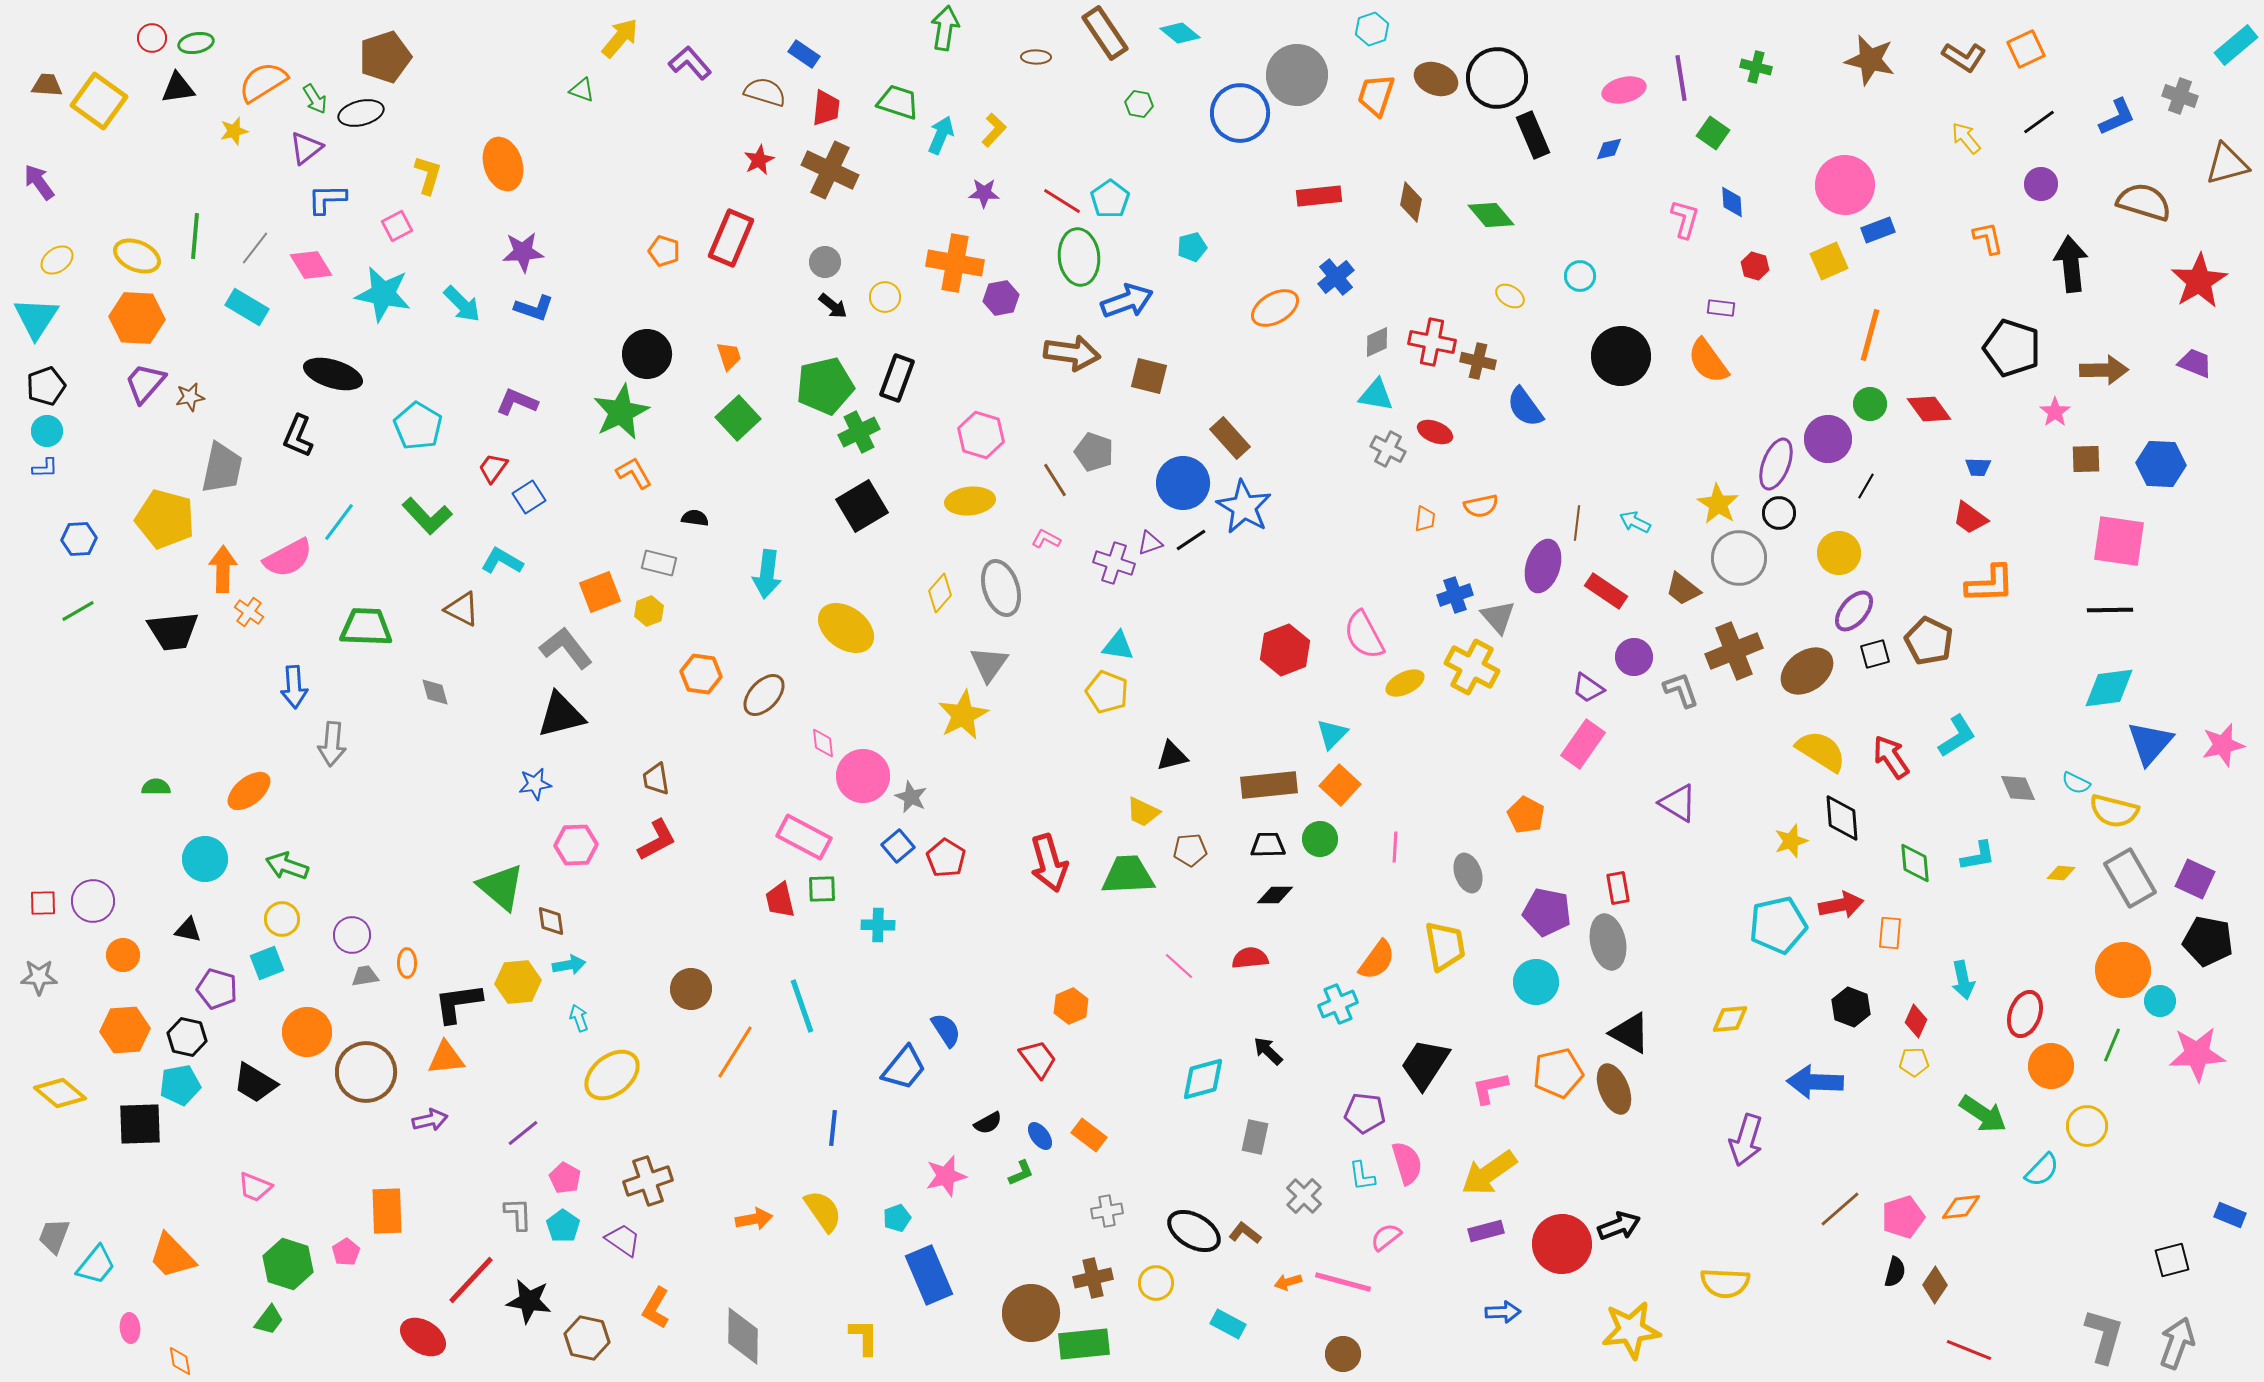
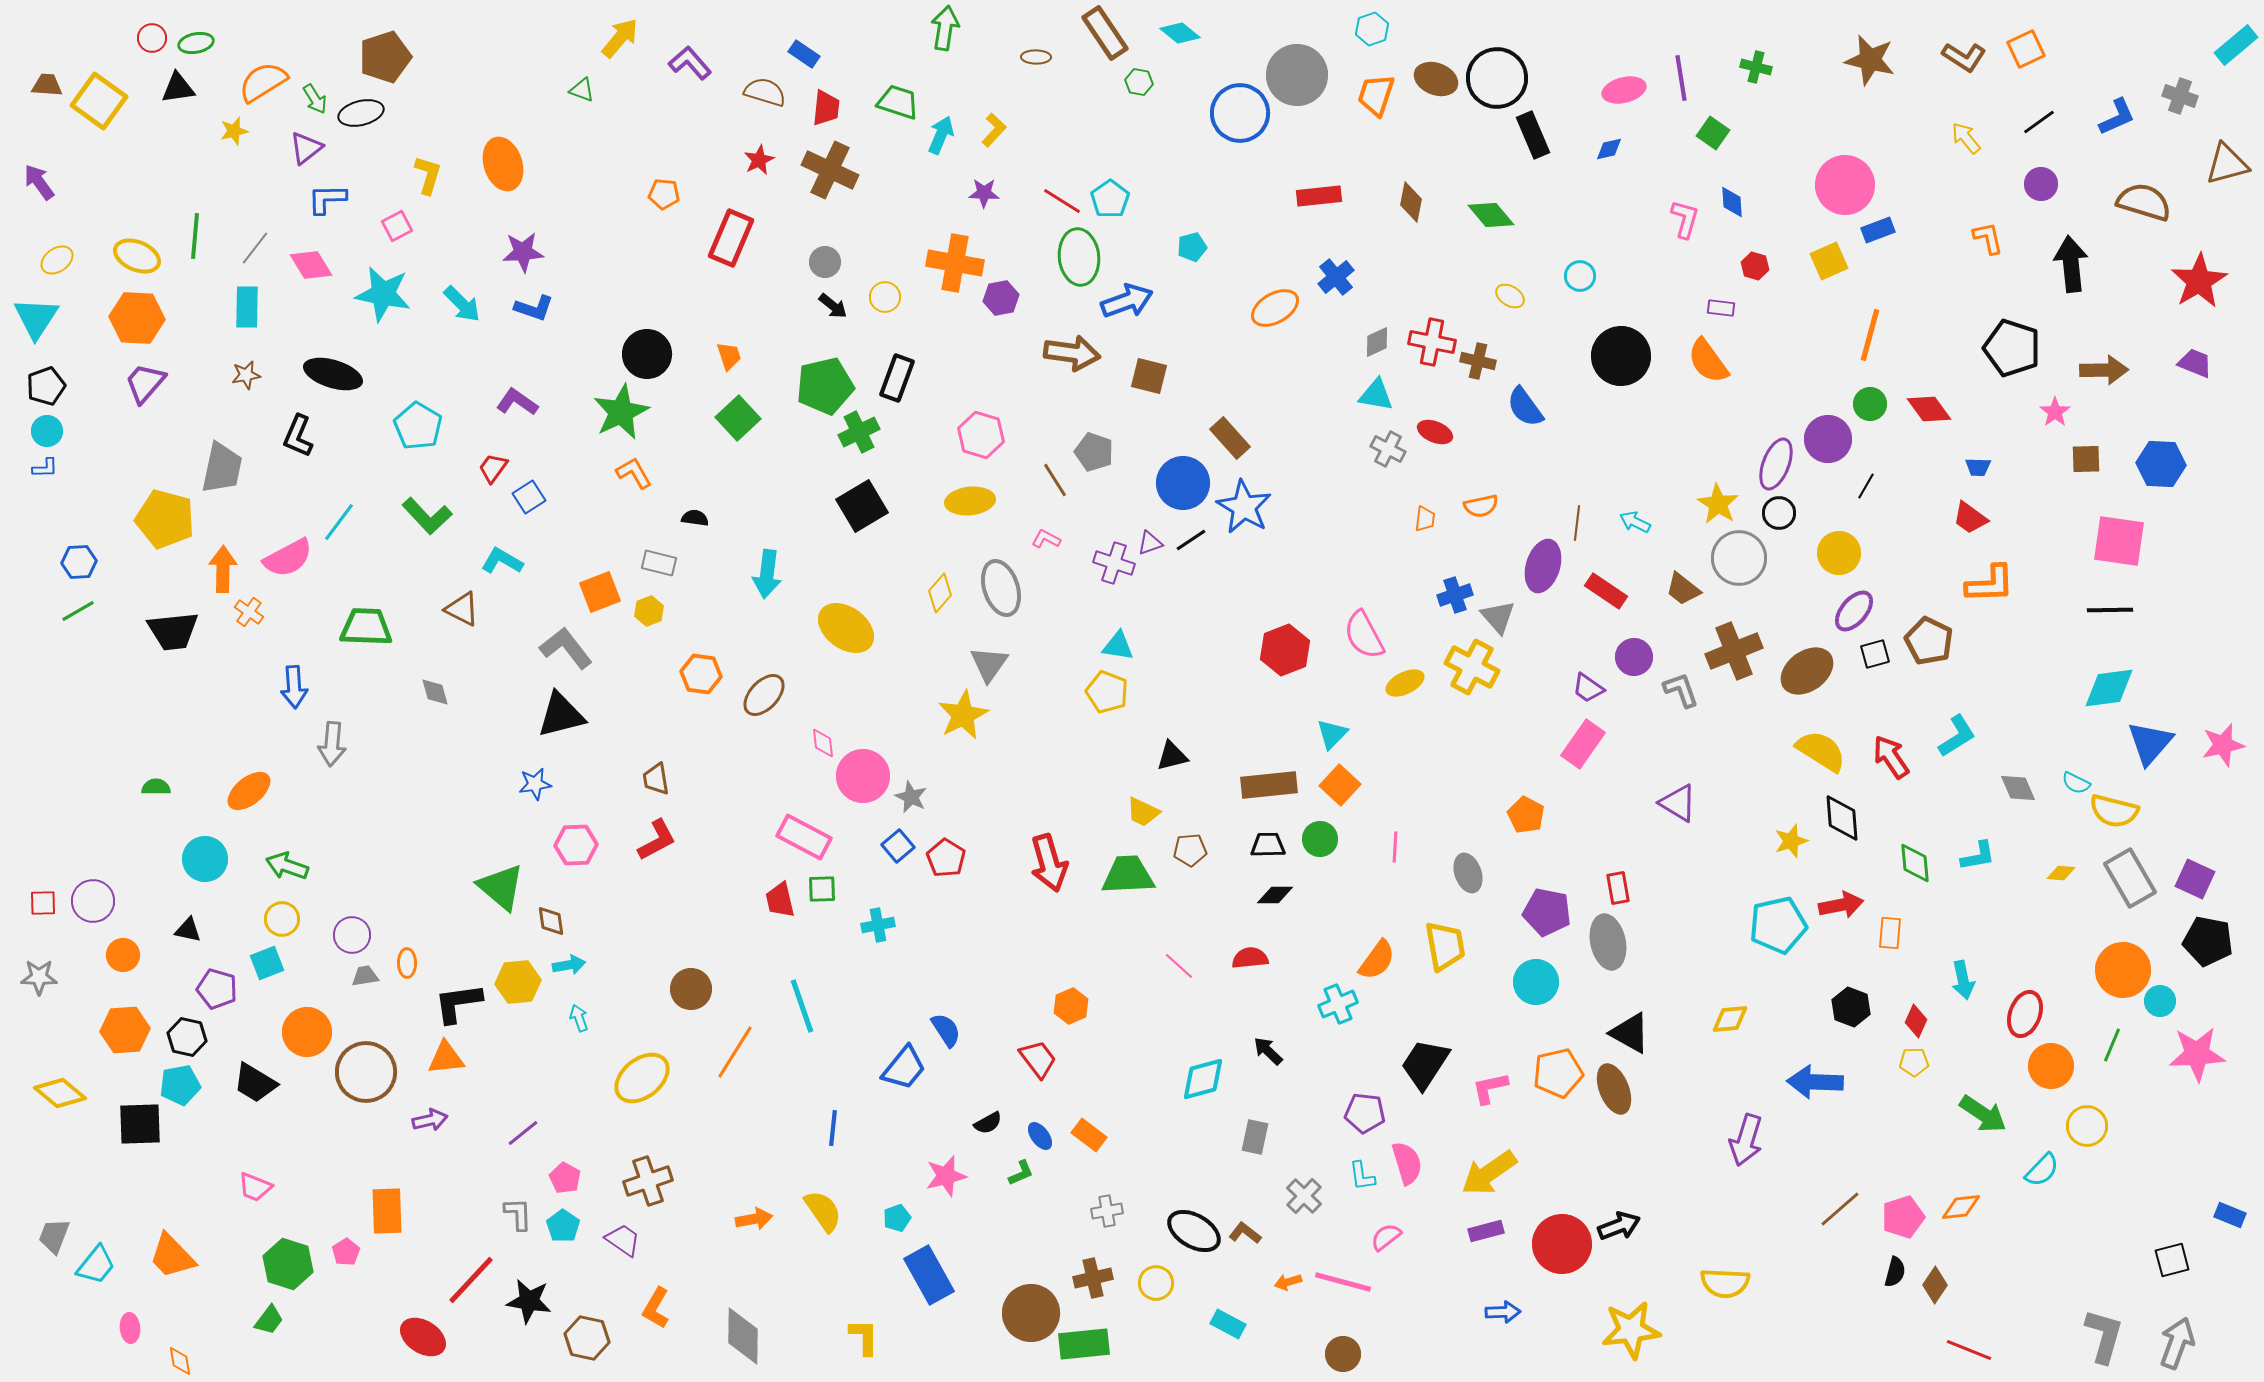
green hexagon at (1139, 104): moved 22 px up
orange pentagon at (664, 251): moved 57 px up; rotated 12 degrees counterclockwise
cyan rectangle at (247, 307): rotated 60 degrees clockwise
brown star at (190, 397): moved 56 px right, 22 px up
purple L-shape at (517, 402): rotated 12 degrees clockwise
blue hexagon at (79, 539): moved 23 px down
cyan cross at (878, 925): rotated 12 degrees counterclockwise
yellow ellipse at (612, 1075): moved 30 px right, 3 px down
blue rectangle at (929, 1275): rotated 6 degrees counterclockwise
